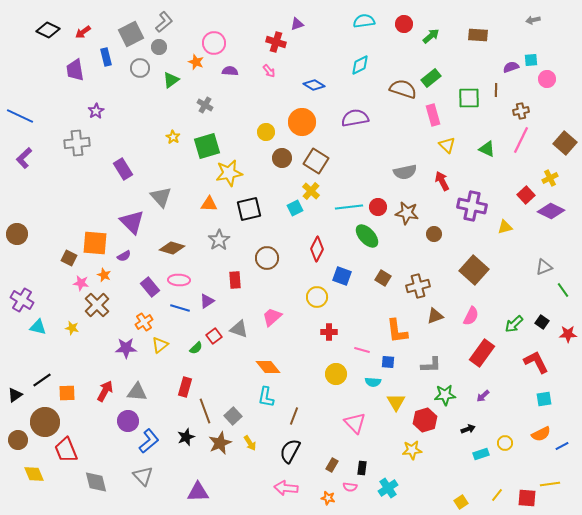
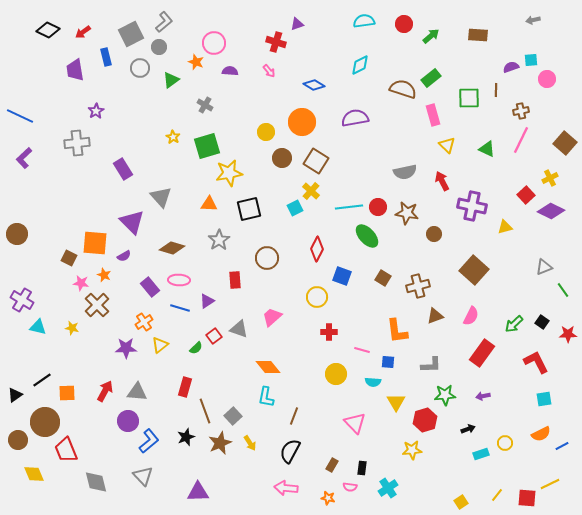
purple arrow at (483, 396): rotated 32 degrees clockwise
yellow line at (550, 484): rotated 18 degrees counterclockwise
